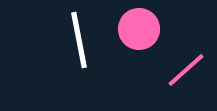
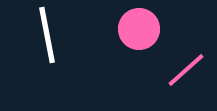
white line: moved 32 px left, 5 px up
